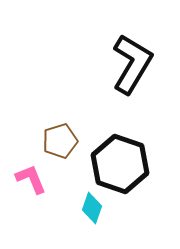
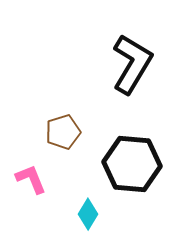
brown pentagon: moved 3 px right, 9 px up
black hexagon: moved 12 px right; rotated 14 degrees counterclockwise
cyan diamond: moved 4 px left, 6 px down; rotated 12 degrees clockwise
